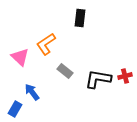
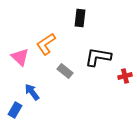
black L-shape: moved 22 px up
blue rectangle: moved 1 px down
